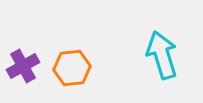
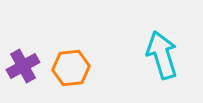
orange hexagon: moved 1 px left
